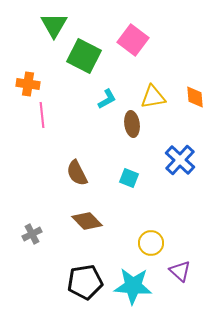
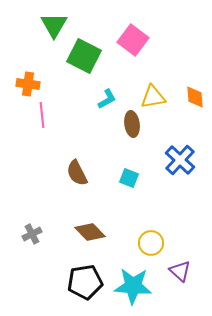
brown diamond: moved 3 px right, 11 px down
